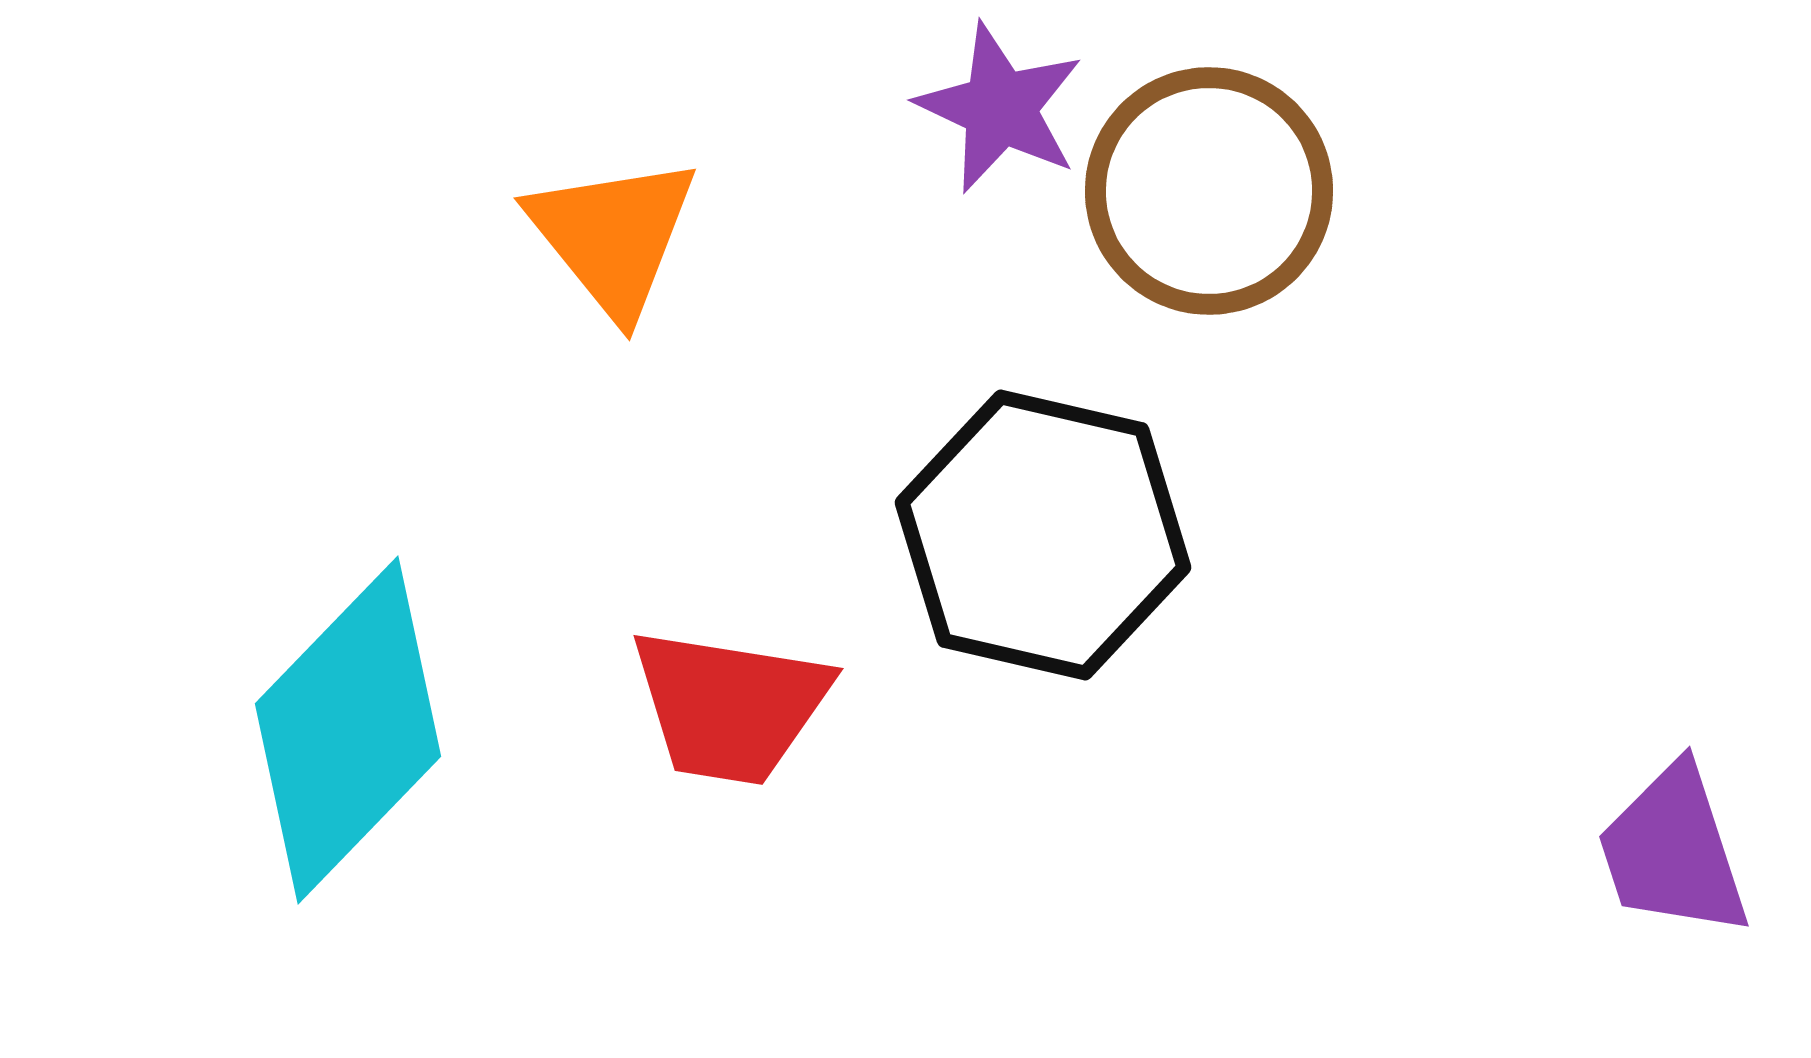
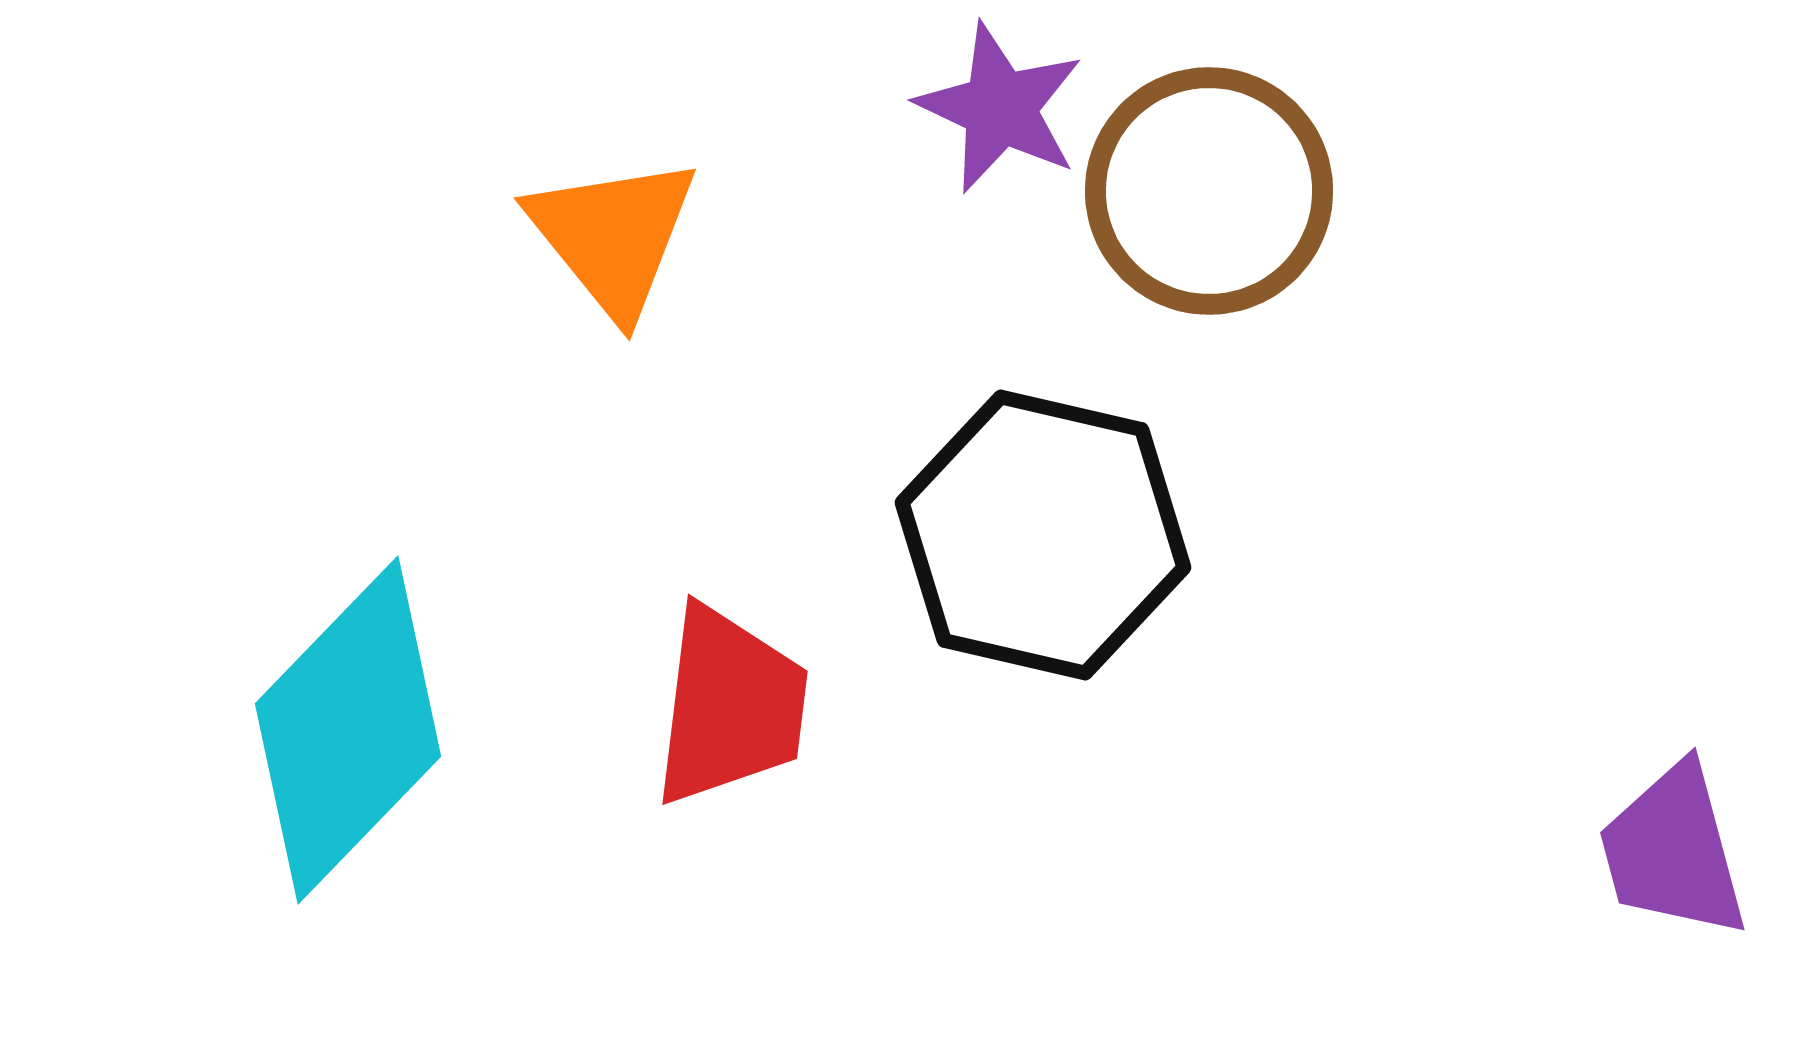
red trapezoid: rotated 92 degrees counterclockwise
purple trapezoid: rotated 3 degrees clockwise
